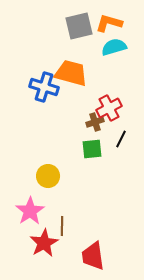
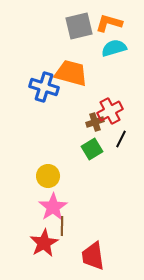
cyan semicircle: moved 1 px down
red cross: moved 1 px right, 3 px down
green square: rotated 25 degrees counterclockwise
pink star: moved 23 px right, 4 px up
